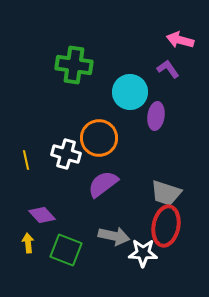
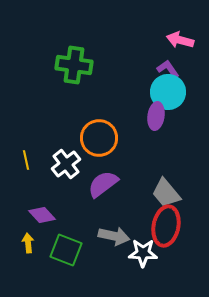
cyan circle: moved 38 px right
white cross: moved 10 px down; rotated 36 degrees clockwise
gray trapezoid: rotated 32 degrees clockwise
